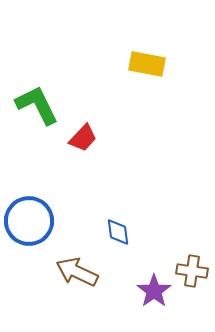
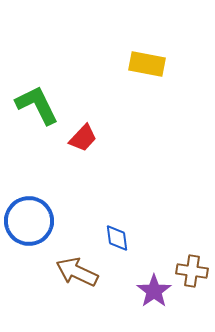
blue diamond: moved 1 px left, 6 px down
